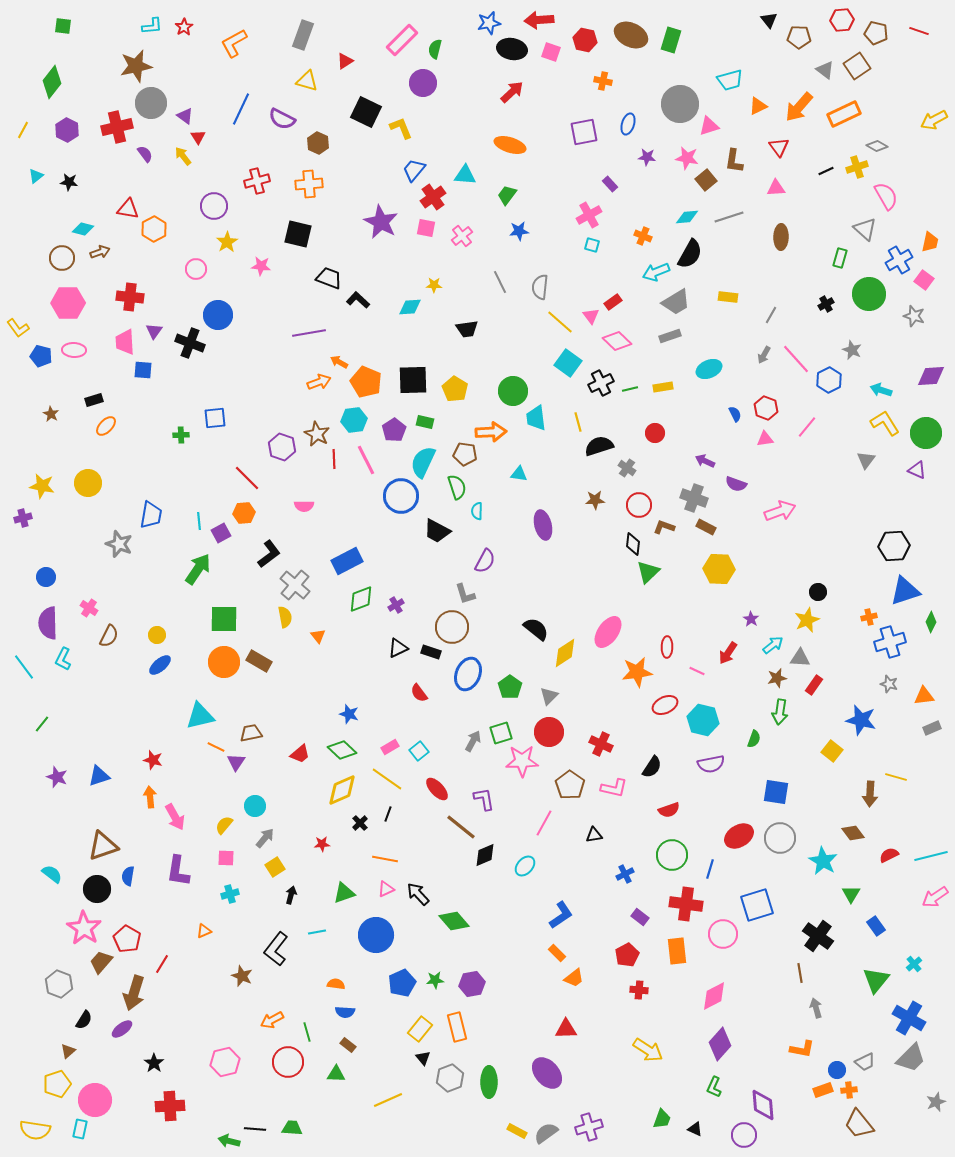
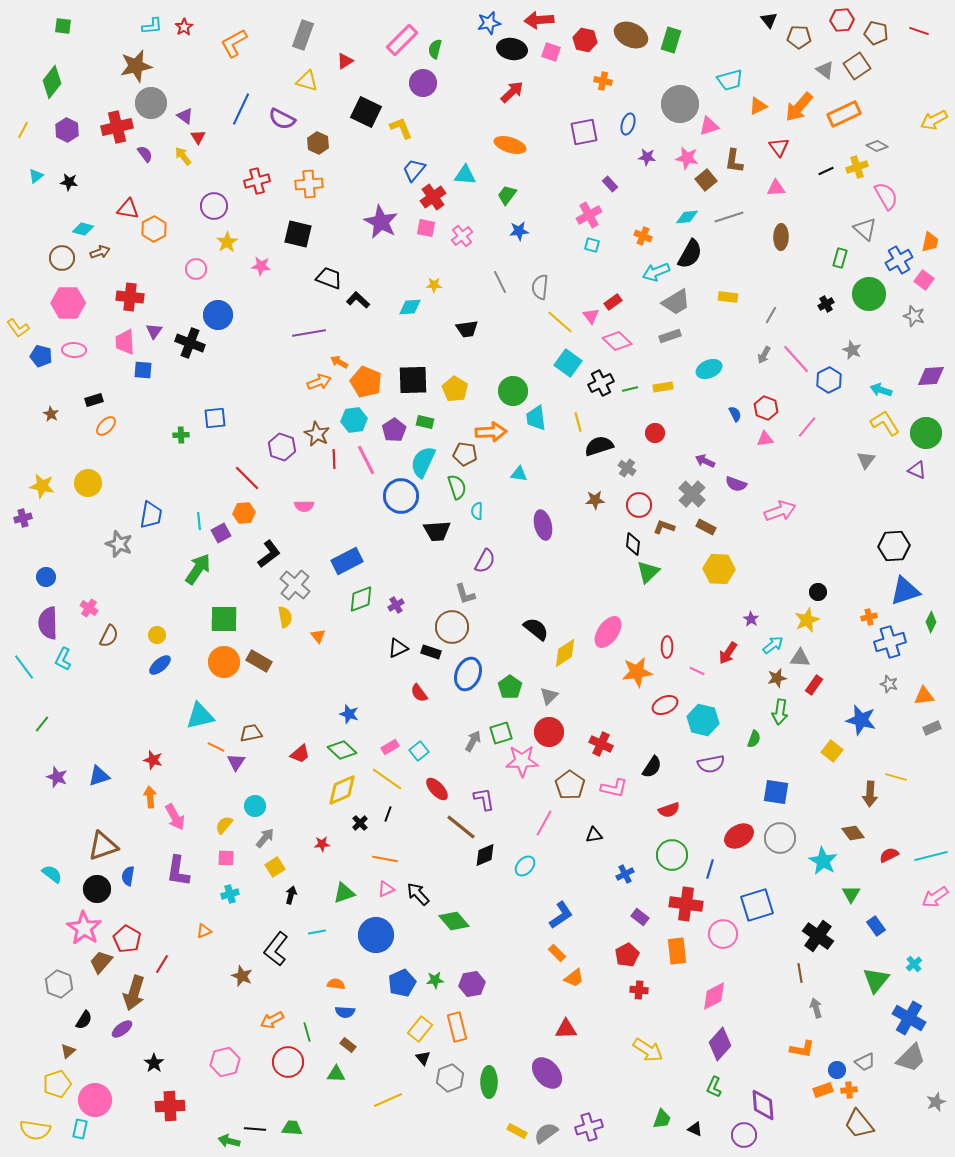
gray cross at (694, 498): moved 2 px left, 4 px up; rotated 24 degrees clockwise
black trapezoid at (437, 531): rotated 32 degrees counterclockwise
